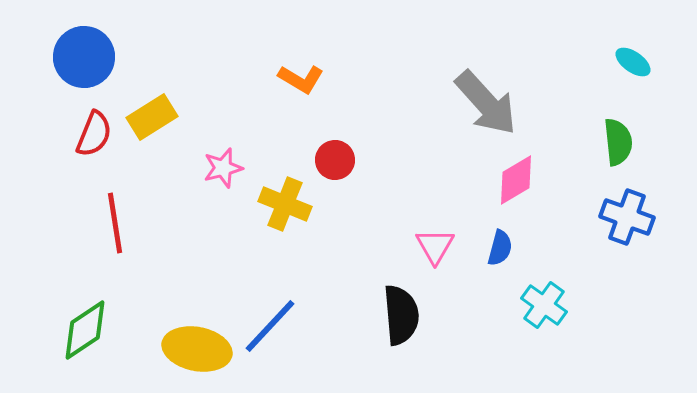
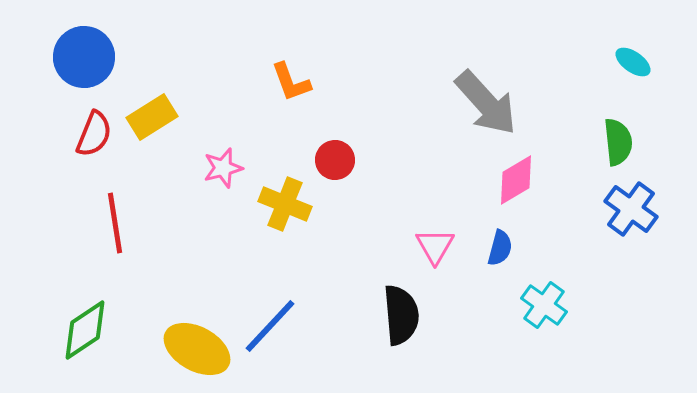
orange L-shape: moved 10 px left, 3 px down; rotated 39 degrees clockwise
blue cross: moved 4 px right, 8 px up; rotated 16 degrees clockwise
yellow ellipse: rotated 18 degrees clockwise
